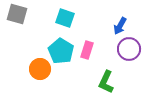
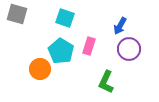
pink rectangle: moved 2 px right, 4 px up
